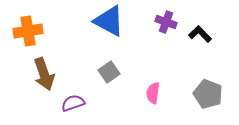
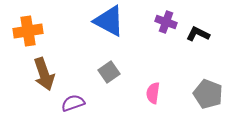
black L-shape: moved 2 px left; rotated 20 degrees counterclockwise
